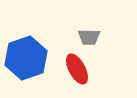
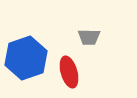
red ellipse: moved 8 px left, 3 px down; rotated 12 degrees clockwise
